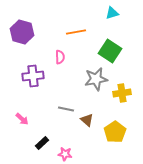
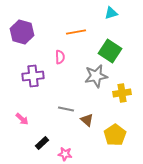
cyan triangle: moved 1 px left
gray star: moved 3 px up
yellow pentagon: moved 3 px down
